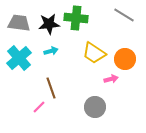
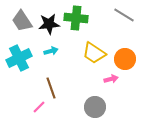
gray trapezoid: moved 3 px right, 2 px up; rotated 130 degrees counterclockwise
cyan cross: rotated 15 degrees clockwise
